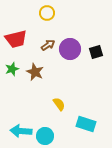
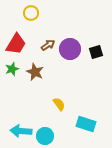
yellow circle: moved 16 px left
red trapezoid: moved 5 px down; rotated 45 degrees counterclockwise
